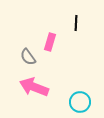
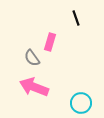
black line: moved 5 px up; rotated 21 degrees counterclockwise
gray semicircle: moved 4 px right, 1 px down
cyan circle: moved 1 px right, 1 px down
